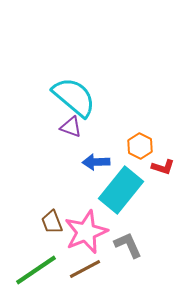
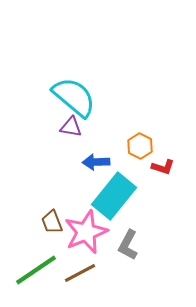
purple triangle: rotated 10 degrees counterclockwise
cyan rectangle: moved 7 px left, 6 px down
gray L-shape: rotated 128 degrees counterclockwise
brown line: moved 5 px left, 4 px down
